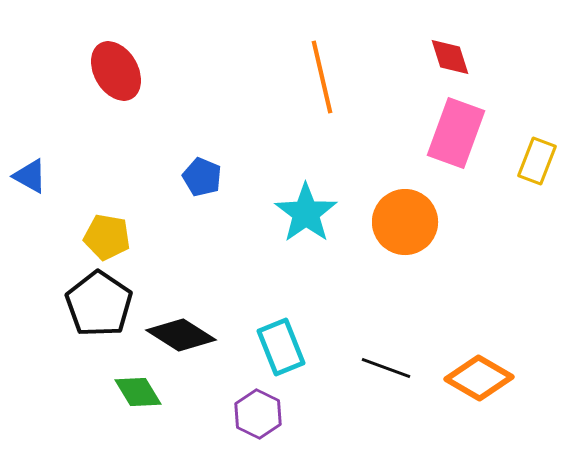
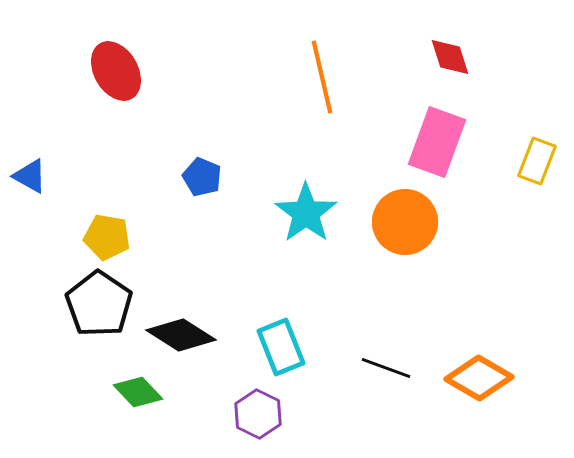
pink rectangle: moved 19 px left, 9 px down
green diamond: rotated 12 degrees counterclockwise
